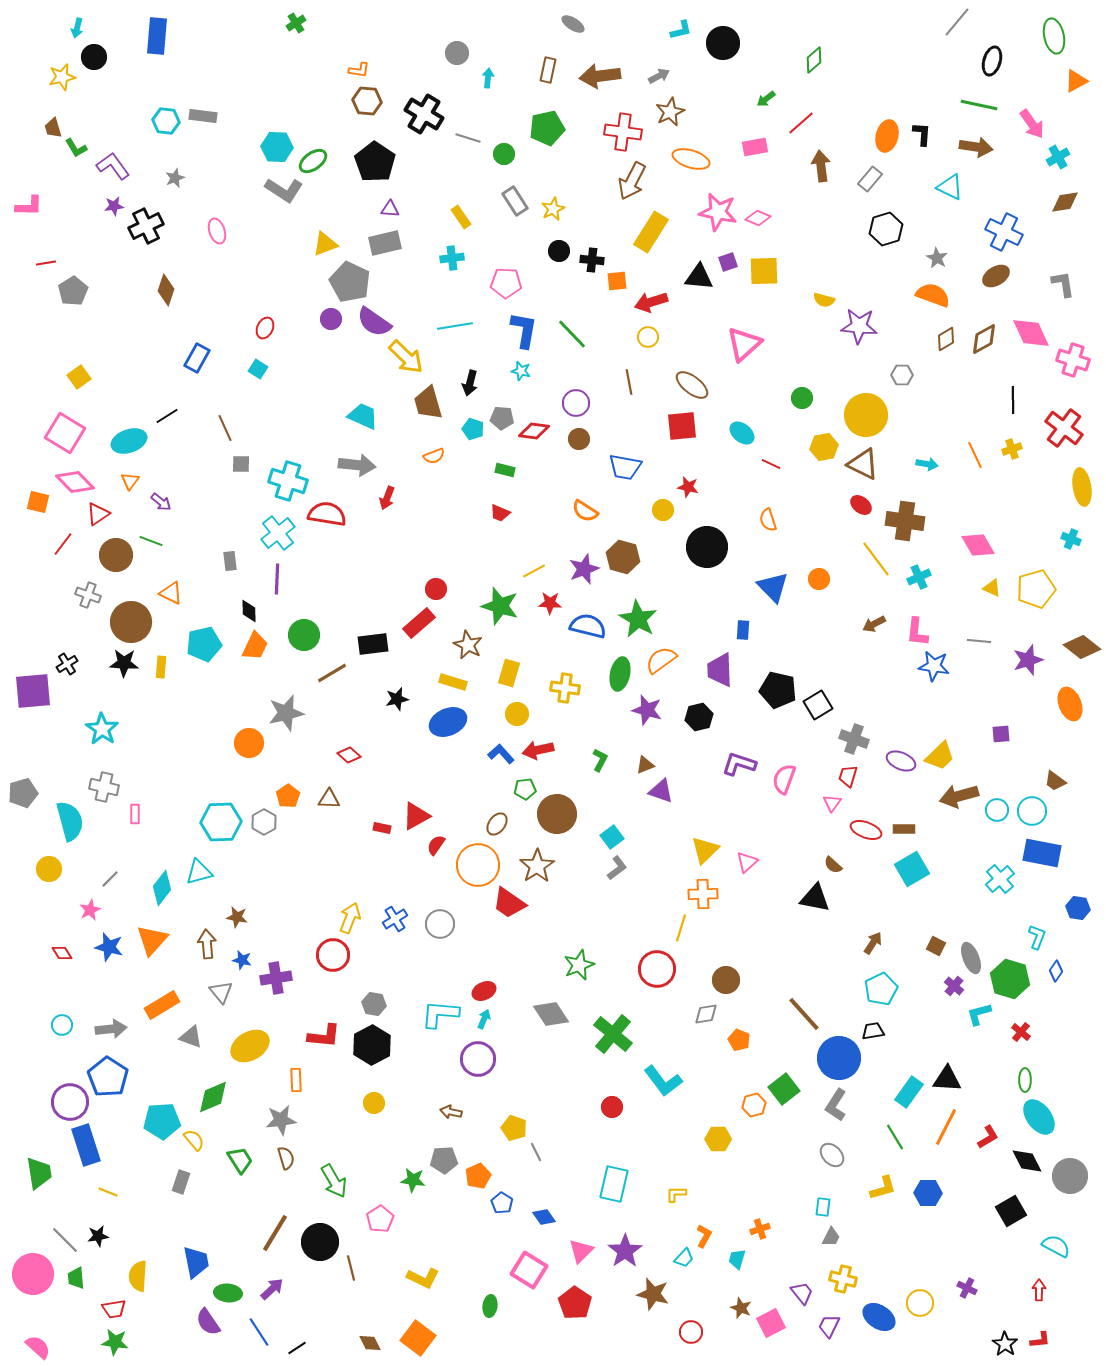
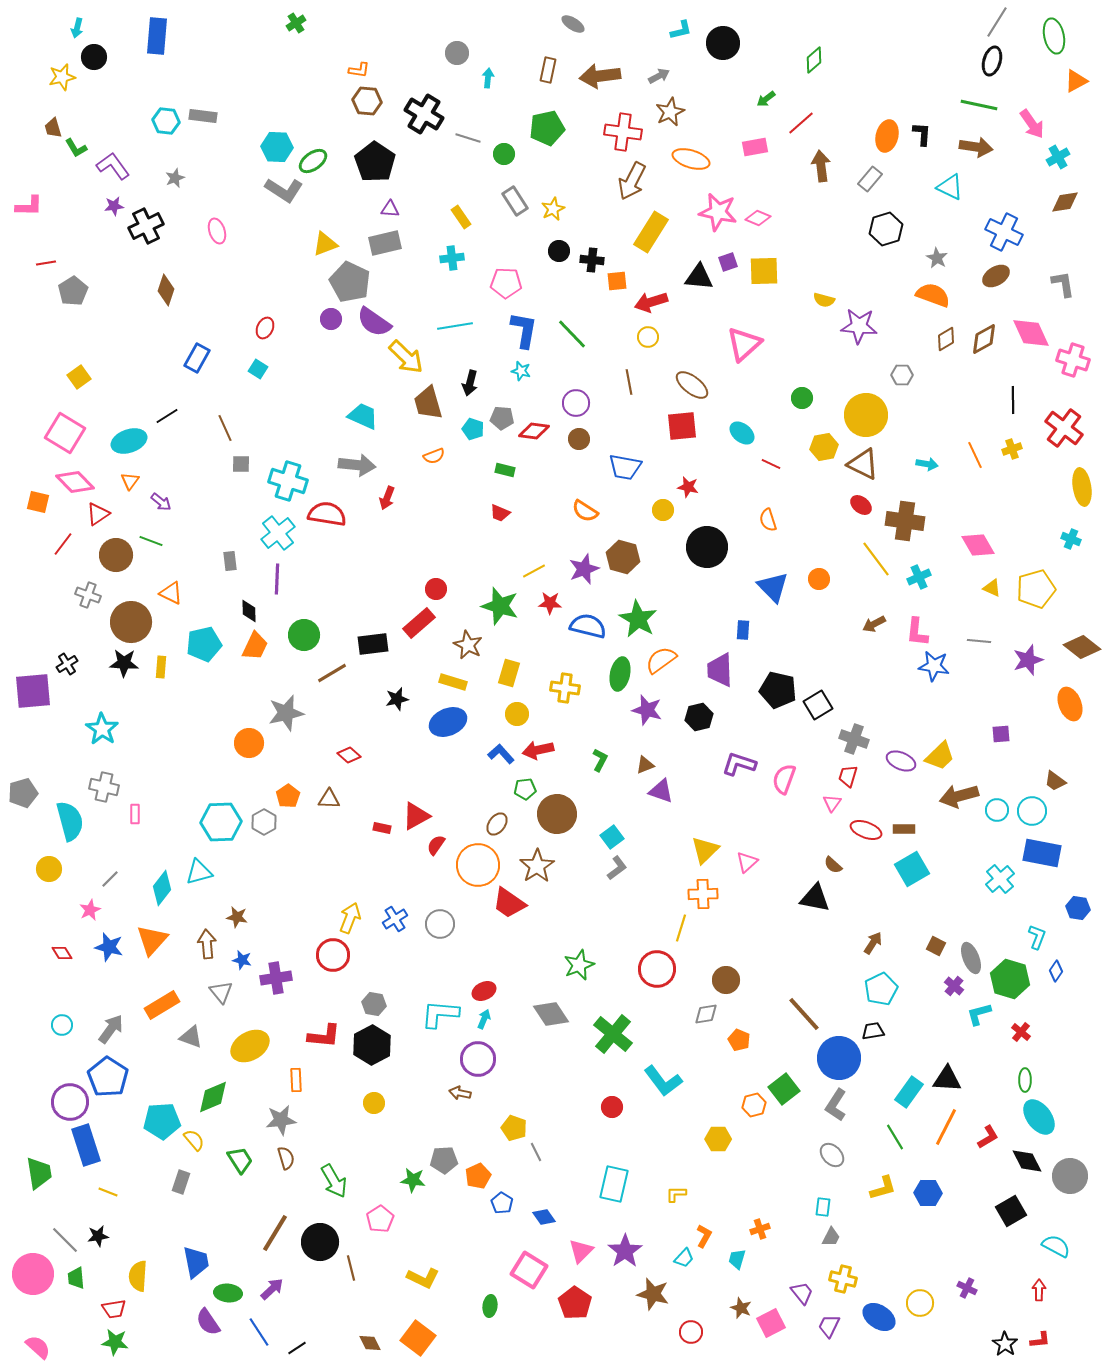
gray line at (957, 22): moved 40 px right; rotated 8 degrees counterclockwise
gray arrow at (111, 1029): rotated 48 degrees counterclockwise
brown arrow at (451, 1112): moved 9 px right, 19 px up
